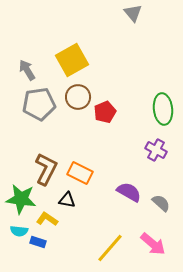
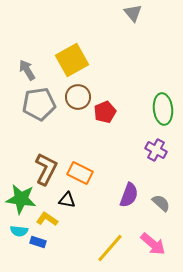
purple semicircle: moved 3 px down; rotated 80 degrees clockwise
